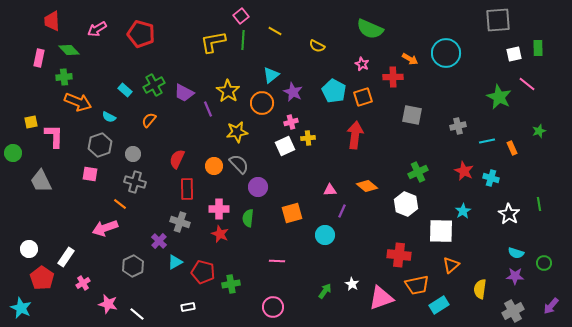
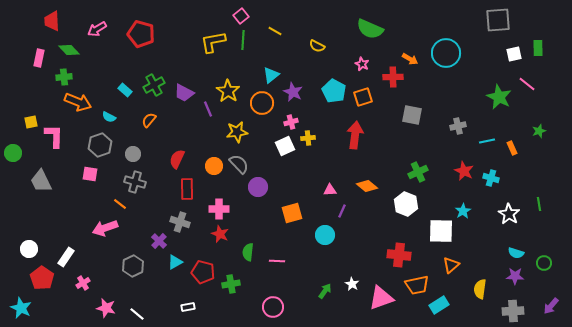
green semicircle at (248, 218): moved 34 px down
pink star at (108, 304): moved 2 px left, 4 px down
gray cross at (513, 311): rotated 25 degrees clockwise
